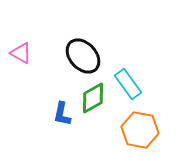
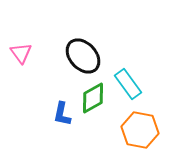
pink triangle: rotated 25 degrees clockwise
